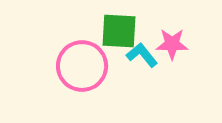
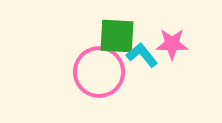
green square: moved 2 px left, 5 px down
pink circle: moved 17 px right, 6 px down
